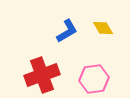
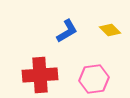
yellow diamond: moved 7 px right, 2 px down; rotated 15 degrees counterclockwise
red cross: moved 2 px left; rotated 16 degrees clockwise
